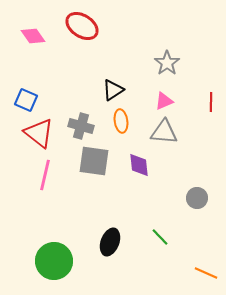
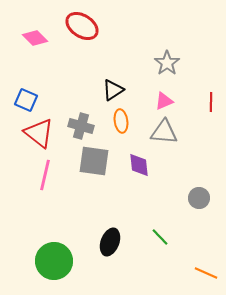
pink diamond: moved 2 px right, 2 px down; rotated 10 degrees counterclockwise
gray circle: moved 2 px right
